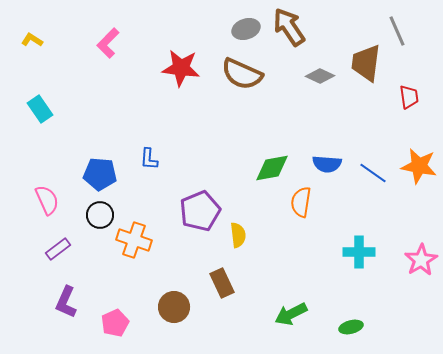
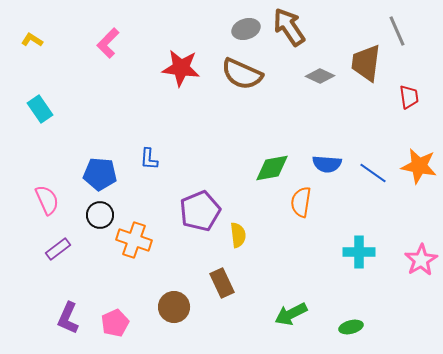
purple L-shape: moved 2 px right, 16 px down
